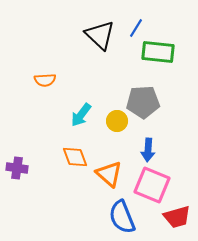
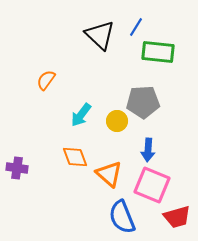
blue line: moved 1 px up
orange semicircle: moved 1 px right; rotated 130 degrees clockwise
